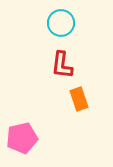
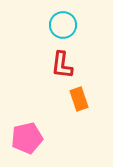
cyan circle: moved 2 px right, 2 px down
pink pentagon: moved 5 px right
